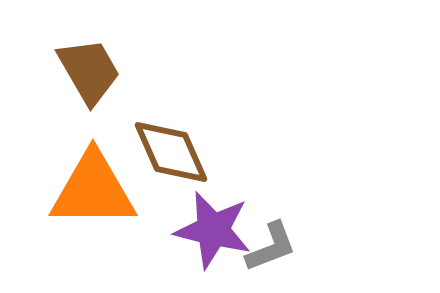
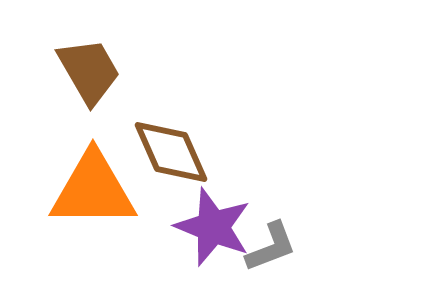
purple star: moved 3 px up; rotated 8 degrees clockwise
